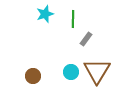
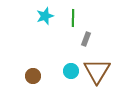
cyan star: moved 2 px down
green line: moved 1 px up
gray rectangle: rotated 16 degrees counterclockwise
cyan circle: moved 1 px up
